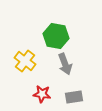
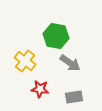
gray arrow: moved 5 px right, 1 px up; rotated 35 degrees counterclockwise
red star: moved 2 px left, 5 px up
